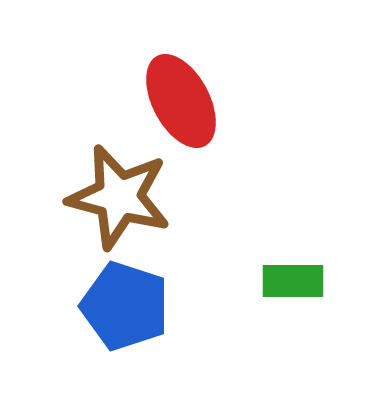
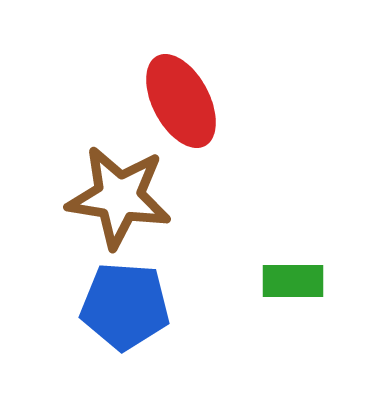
brown star: rotated 6 degrees counterclockwise
blue pentagon: rotated 14 degrees counterclockwise
